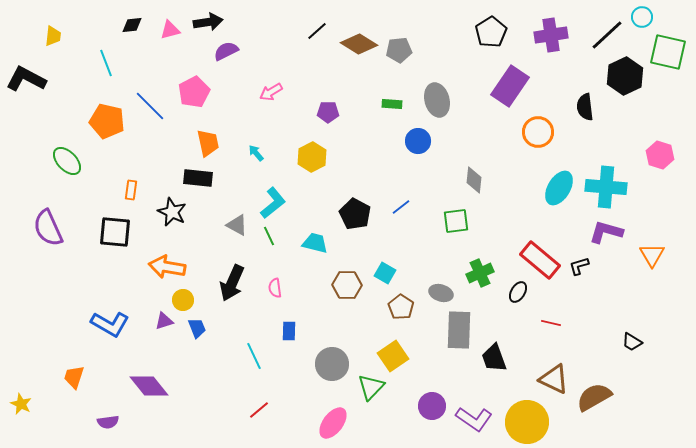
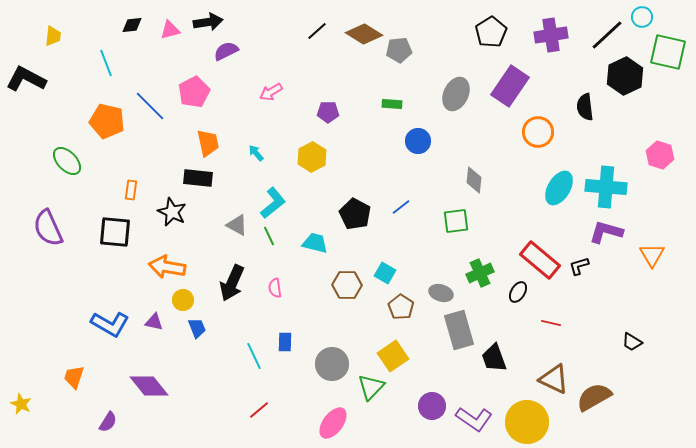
brown diamond at (359, 44): moved 5 px right, 10 px up
gray ellipse at (437, 100): moved 19 px right, 6 px up; rotated 40 degrees clockwise
purple triangle at (164, 321): moved 10 px left, 1 px down; rotated 30 degrees clockwise
gray rectangle at (459, 330): rotated 18 degrees counterclockwise
blue rectangle at (289, 331): moved 4 px left, 11 px down
purple semicircle at (108, 422): rotated 50 degrees counterclockwise
